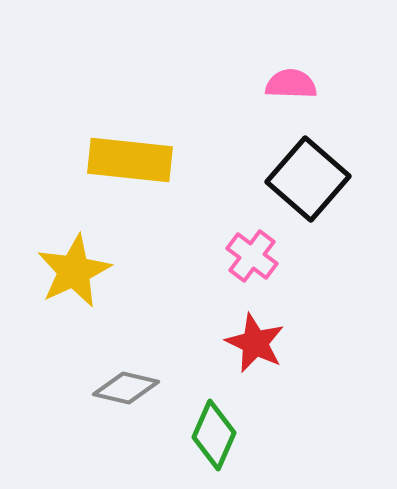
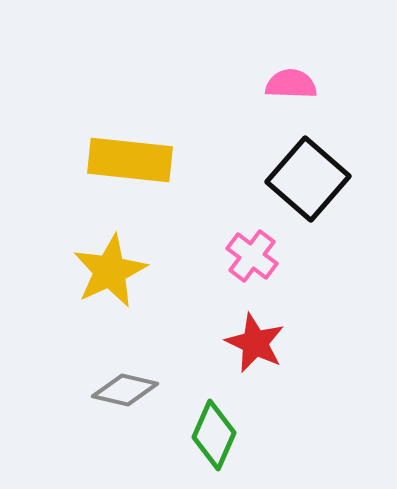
yellow star: moved 36 px right
gray diamond: moved 1 px left, 2 px down
